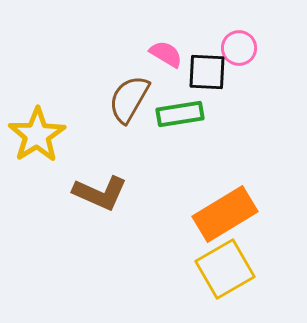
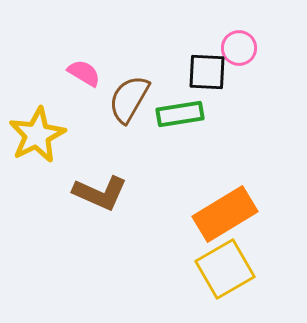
pink semicircle: moved 82 px left, 19 px down
yellow star: rotated 6 degrees clockwise
